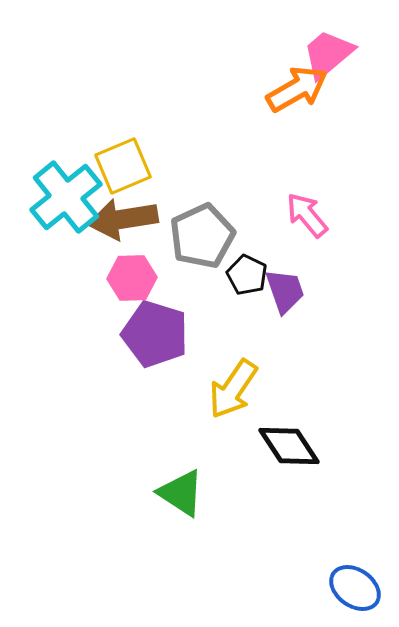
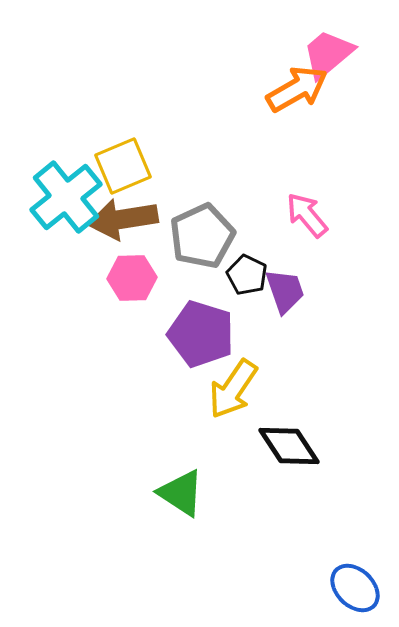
purple pentagon: moved 46 px right
blue ellipse: rotated 9 degrees clockwise
